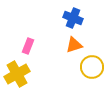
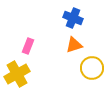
yellow circle: moved 1 px down
